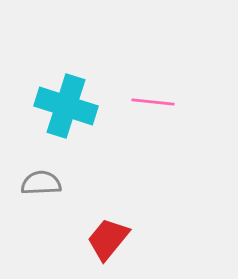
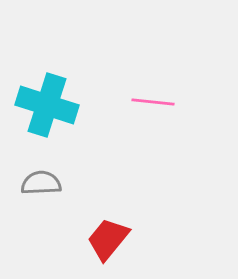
cyan cross: moved 19 px left, 1 px up
